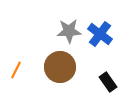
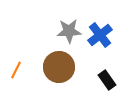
blue cross: moved 1 px down; rotated 15 degrees clockwise
brown circle: moved 1 px left
black rectangle: moved 1 px left, 2 px up
